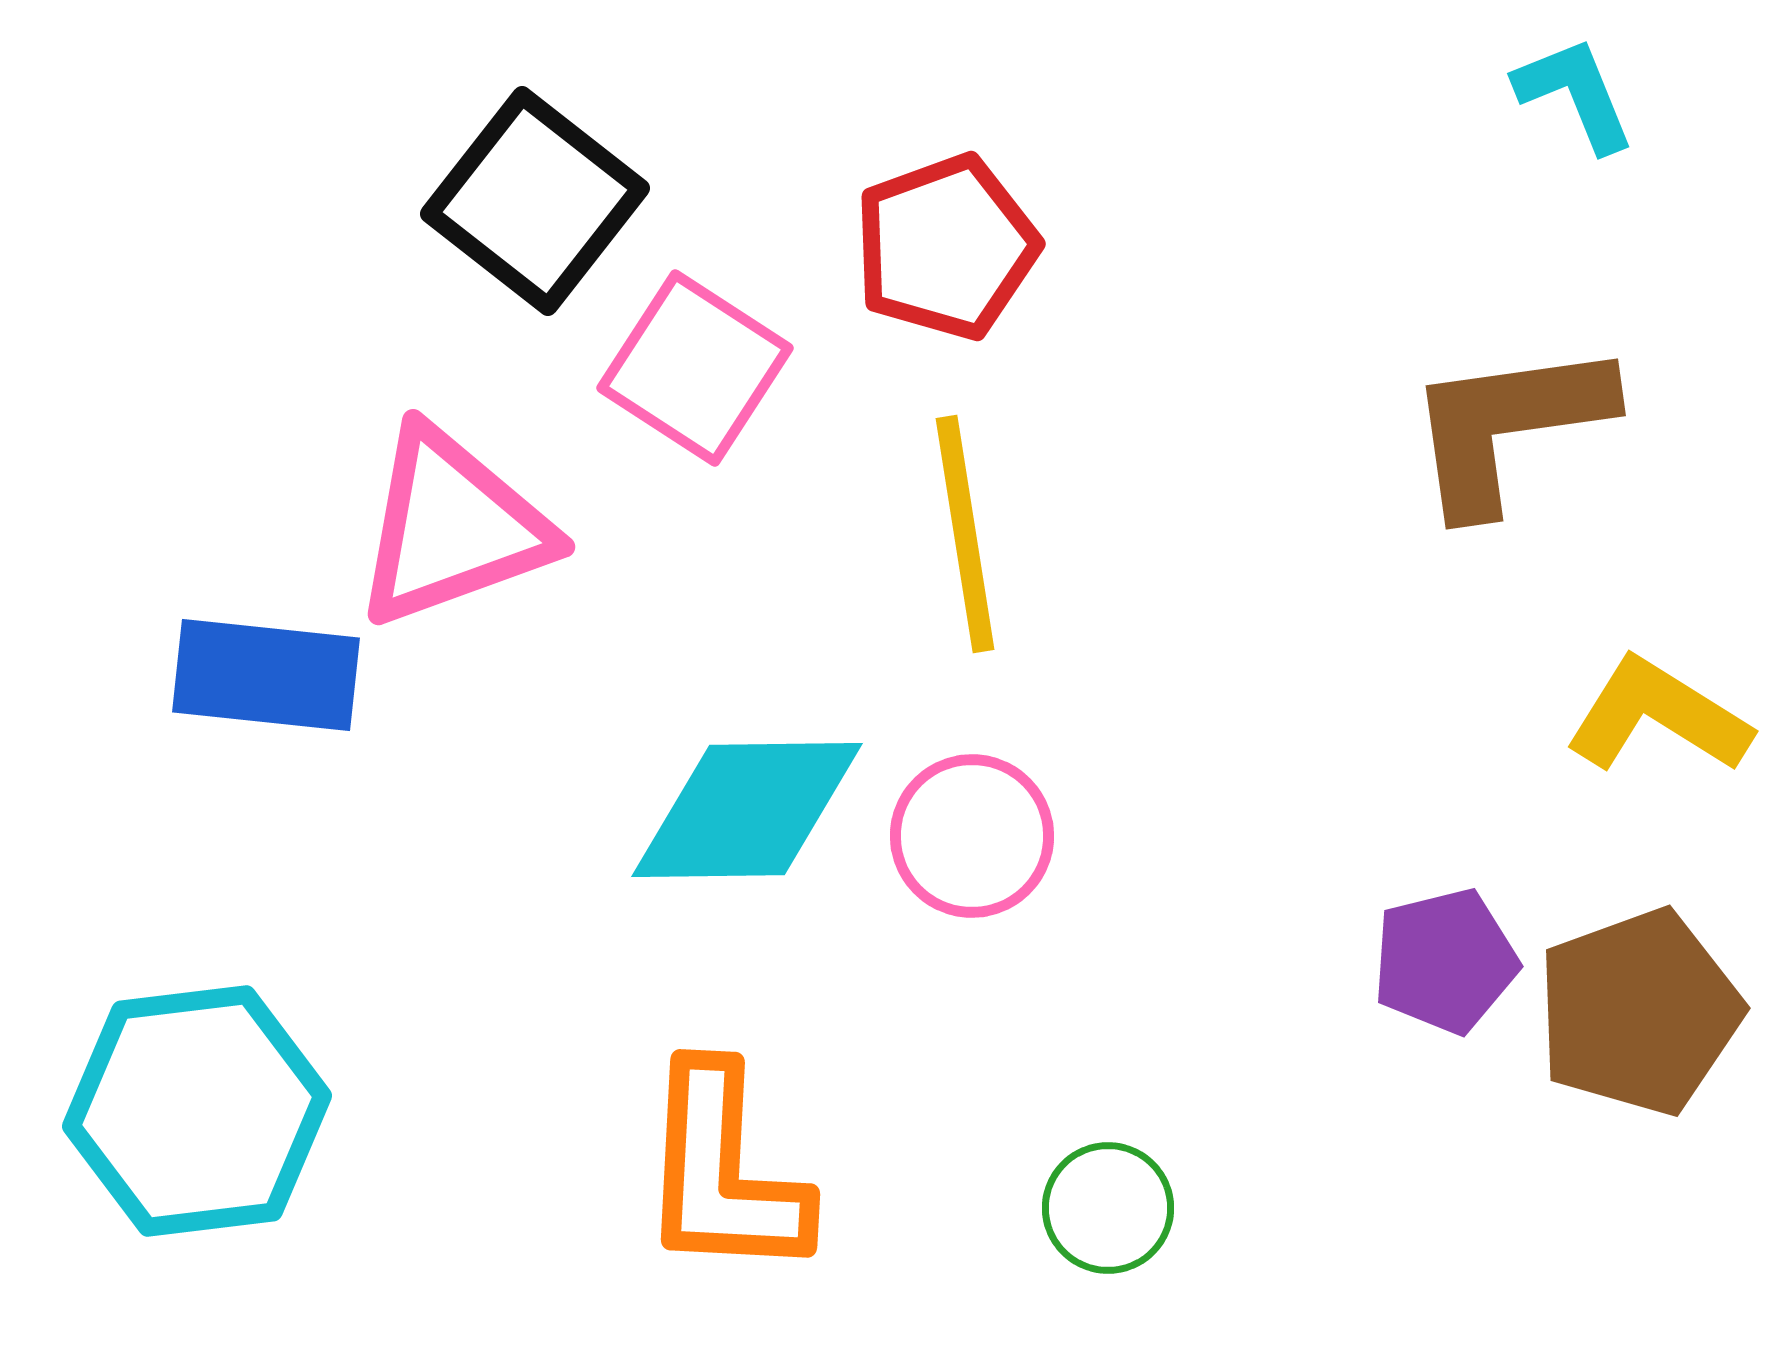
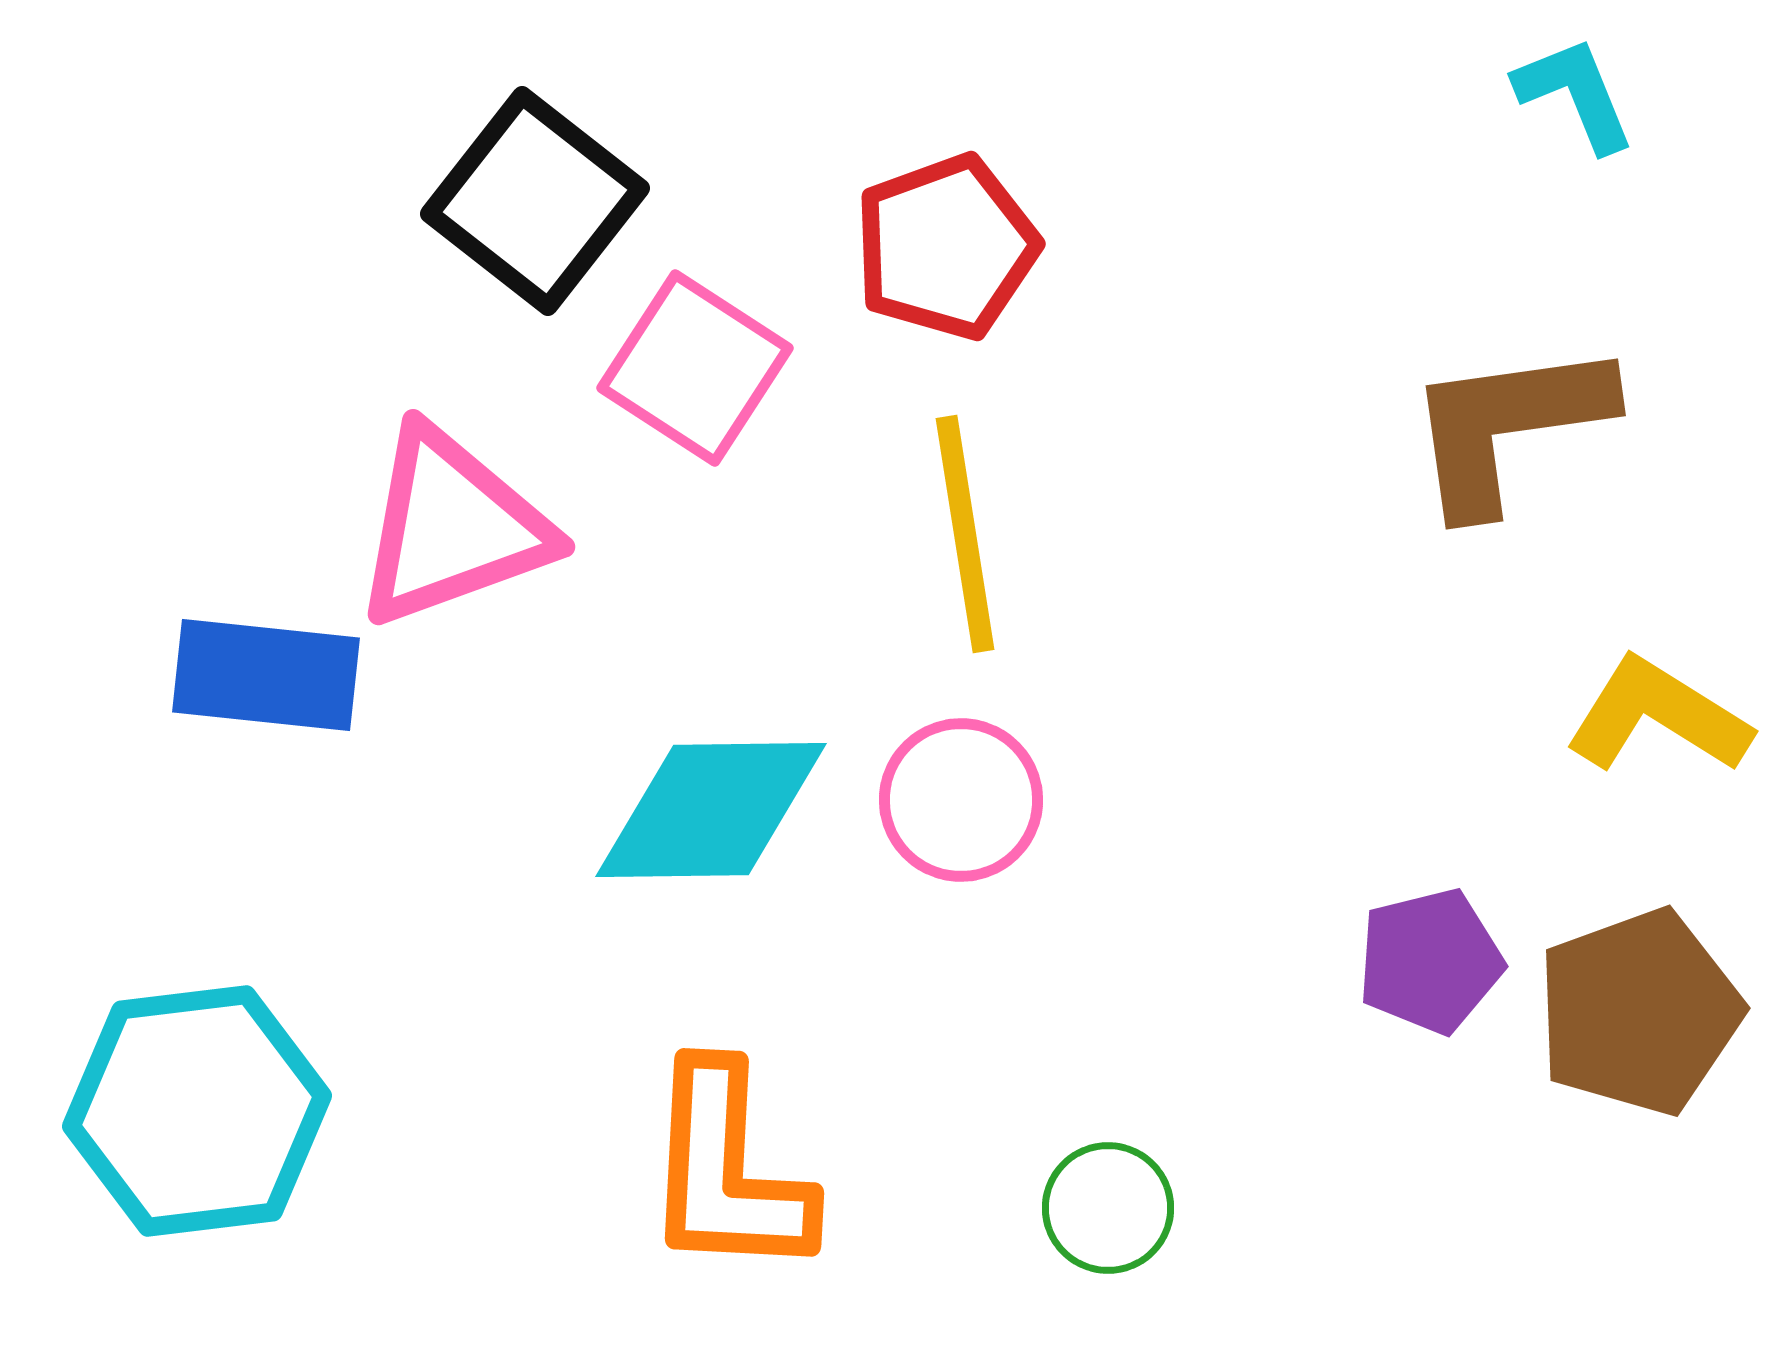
cyan diamond: moved 36 px left
pink circle: moved 11 px left, 36 px up
purple pentagon: moved 15 px left
orange L-shape: moved 4 px right, 1 px up
